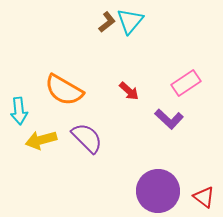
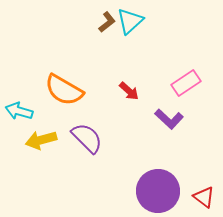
cyan triangle: rotated 8 degrees clockwise
cyan arrow: rotated 112 degrees clockwise
